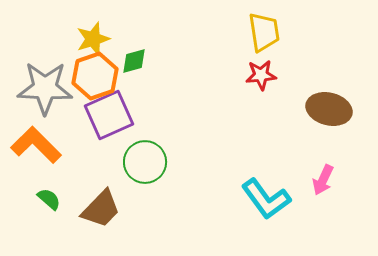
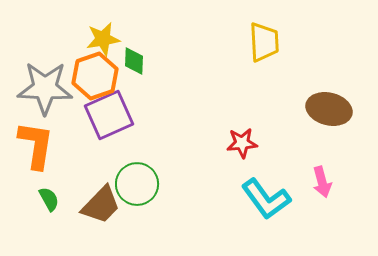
yellow trapezoid: moved 10 px down; rotated 6 degrees clockwise
yellow star: moved 10 px right; rotated 8 degrees clockwise
green diamond: rotated 72 degrees counterclockwise
red star: moved 19 px left, 68 px down
orange L-shape: rotated 54 degrees clockwise
green circle: moved 8 px left, 22 px down
pink arrow: moved 1 px left, 2 px down; rotated 40 degrees counterclockwise
green semicircle: rotated 20 degrees clockwise
brown trapezoid: moved 4 px up
